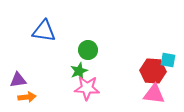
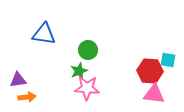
blue triangle: moved 3 px down
red hexagon: moved 3 px left
